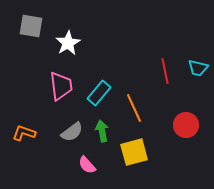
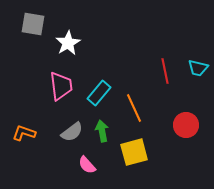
gray square: moved 2 px right, 2 px up
